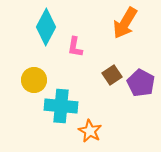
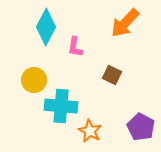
orange arrow: rotated 12 degrees clockwise
brown square: rotated 30 degrees counterclockwise
purple pentagon: moved 44 px down
